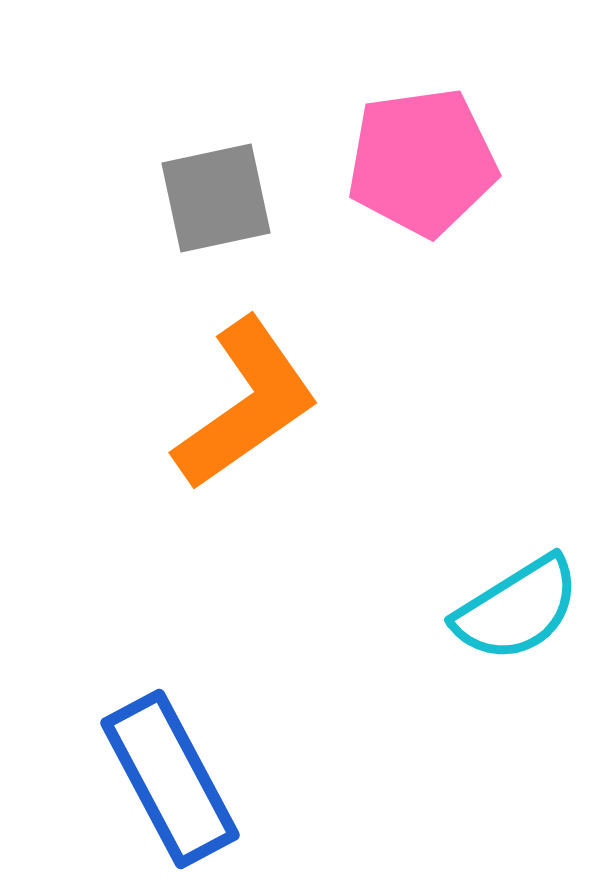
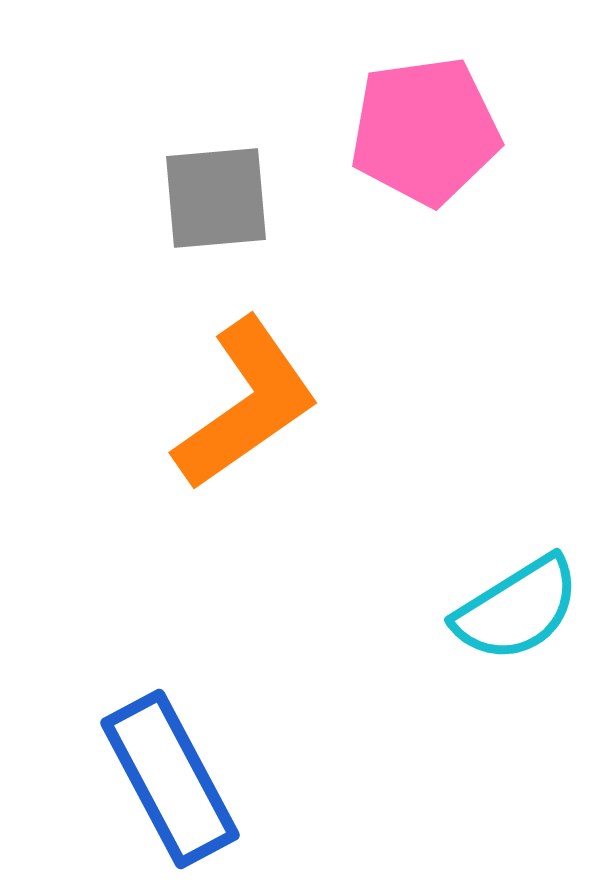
pink pentagon: moved 3 px right, 31 px up
gray square: rotated 7 degrees clockwise
